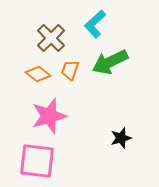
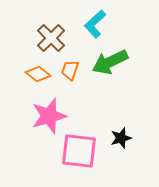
pink square: moved 42 px right, 10 px up
